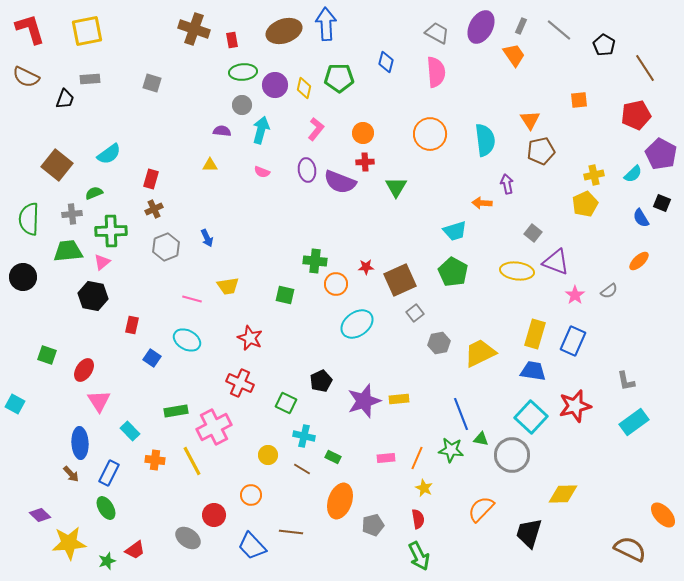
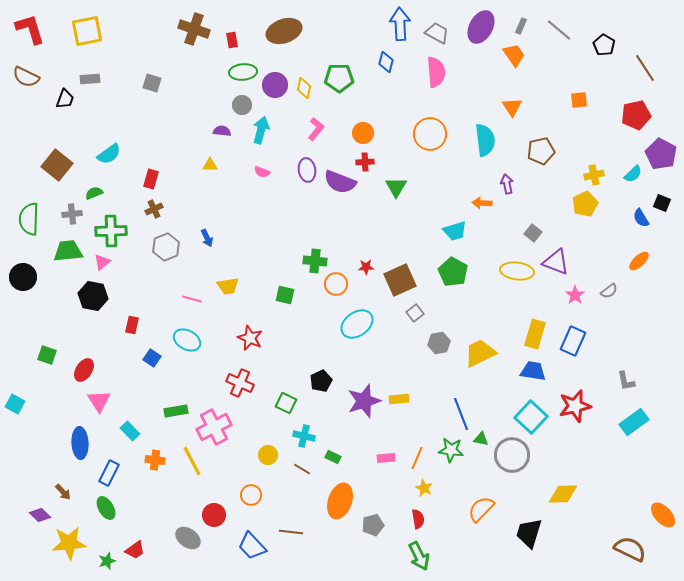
blue arrow at (326, 24): moved 74 px right
orange triangle at (530, 120): moved 18 px left, 13 px up
brown arrow at (71, 474): moved 8 px left, 18 px down
